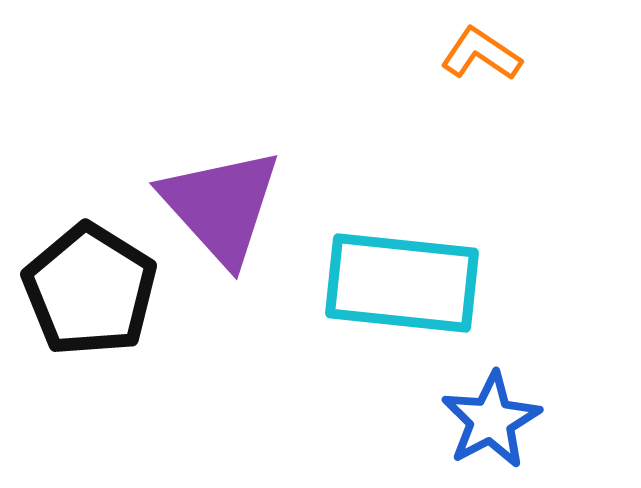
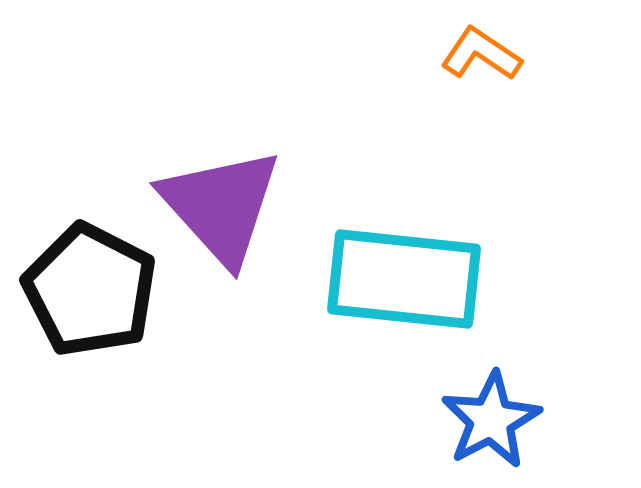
cyan rectangle: moved 2 px right, 4 px up
black pentagon: rotated 5 degrees counterclockwise
